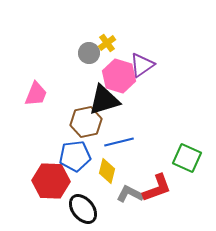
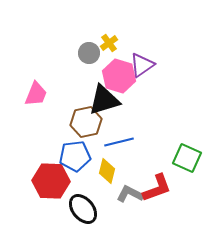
yellow cross: moved 2 px right
